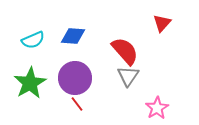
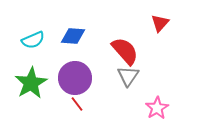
red triangle: moved 2 px left
green star: moved 1 px right
